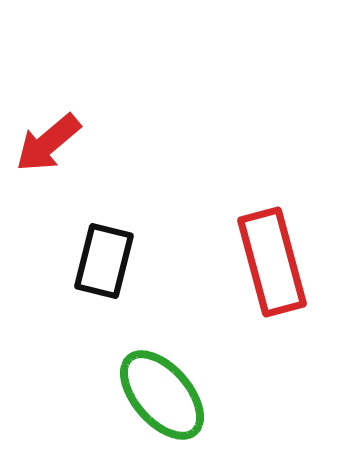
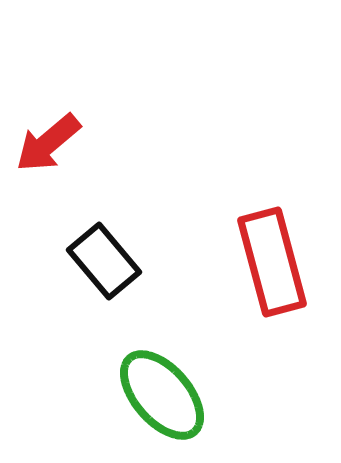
black rectangle: rotated 54 degrees counterclockwise
